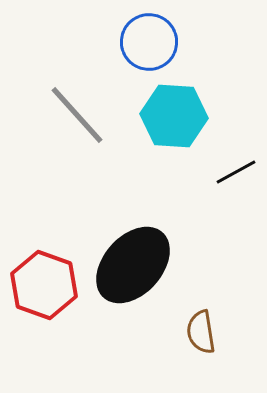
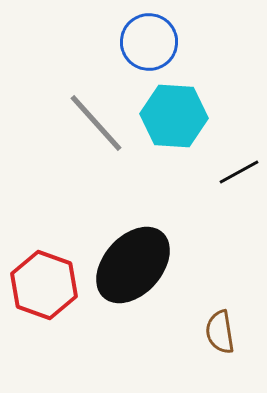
gray line: moved 19 px right, 8 px down
black line: moved 3 px right
brown semicircle: moved 19 px right
